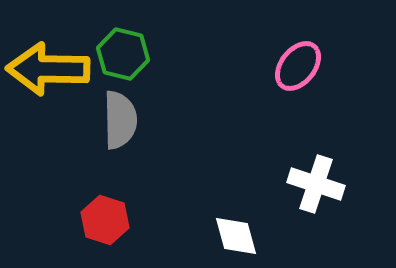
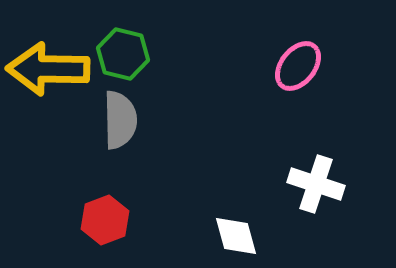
red hexagon: rotated 21 degrees clockwise
